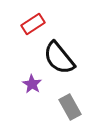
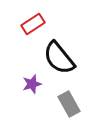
purple star: rotated 24 degrees clockwise
gray rectangle: moved 1 px left, 3 px up
